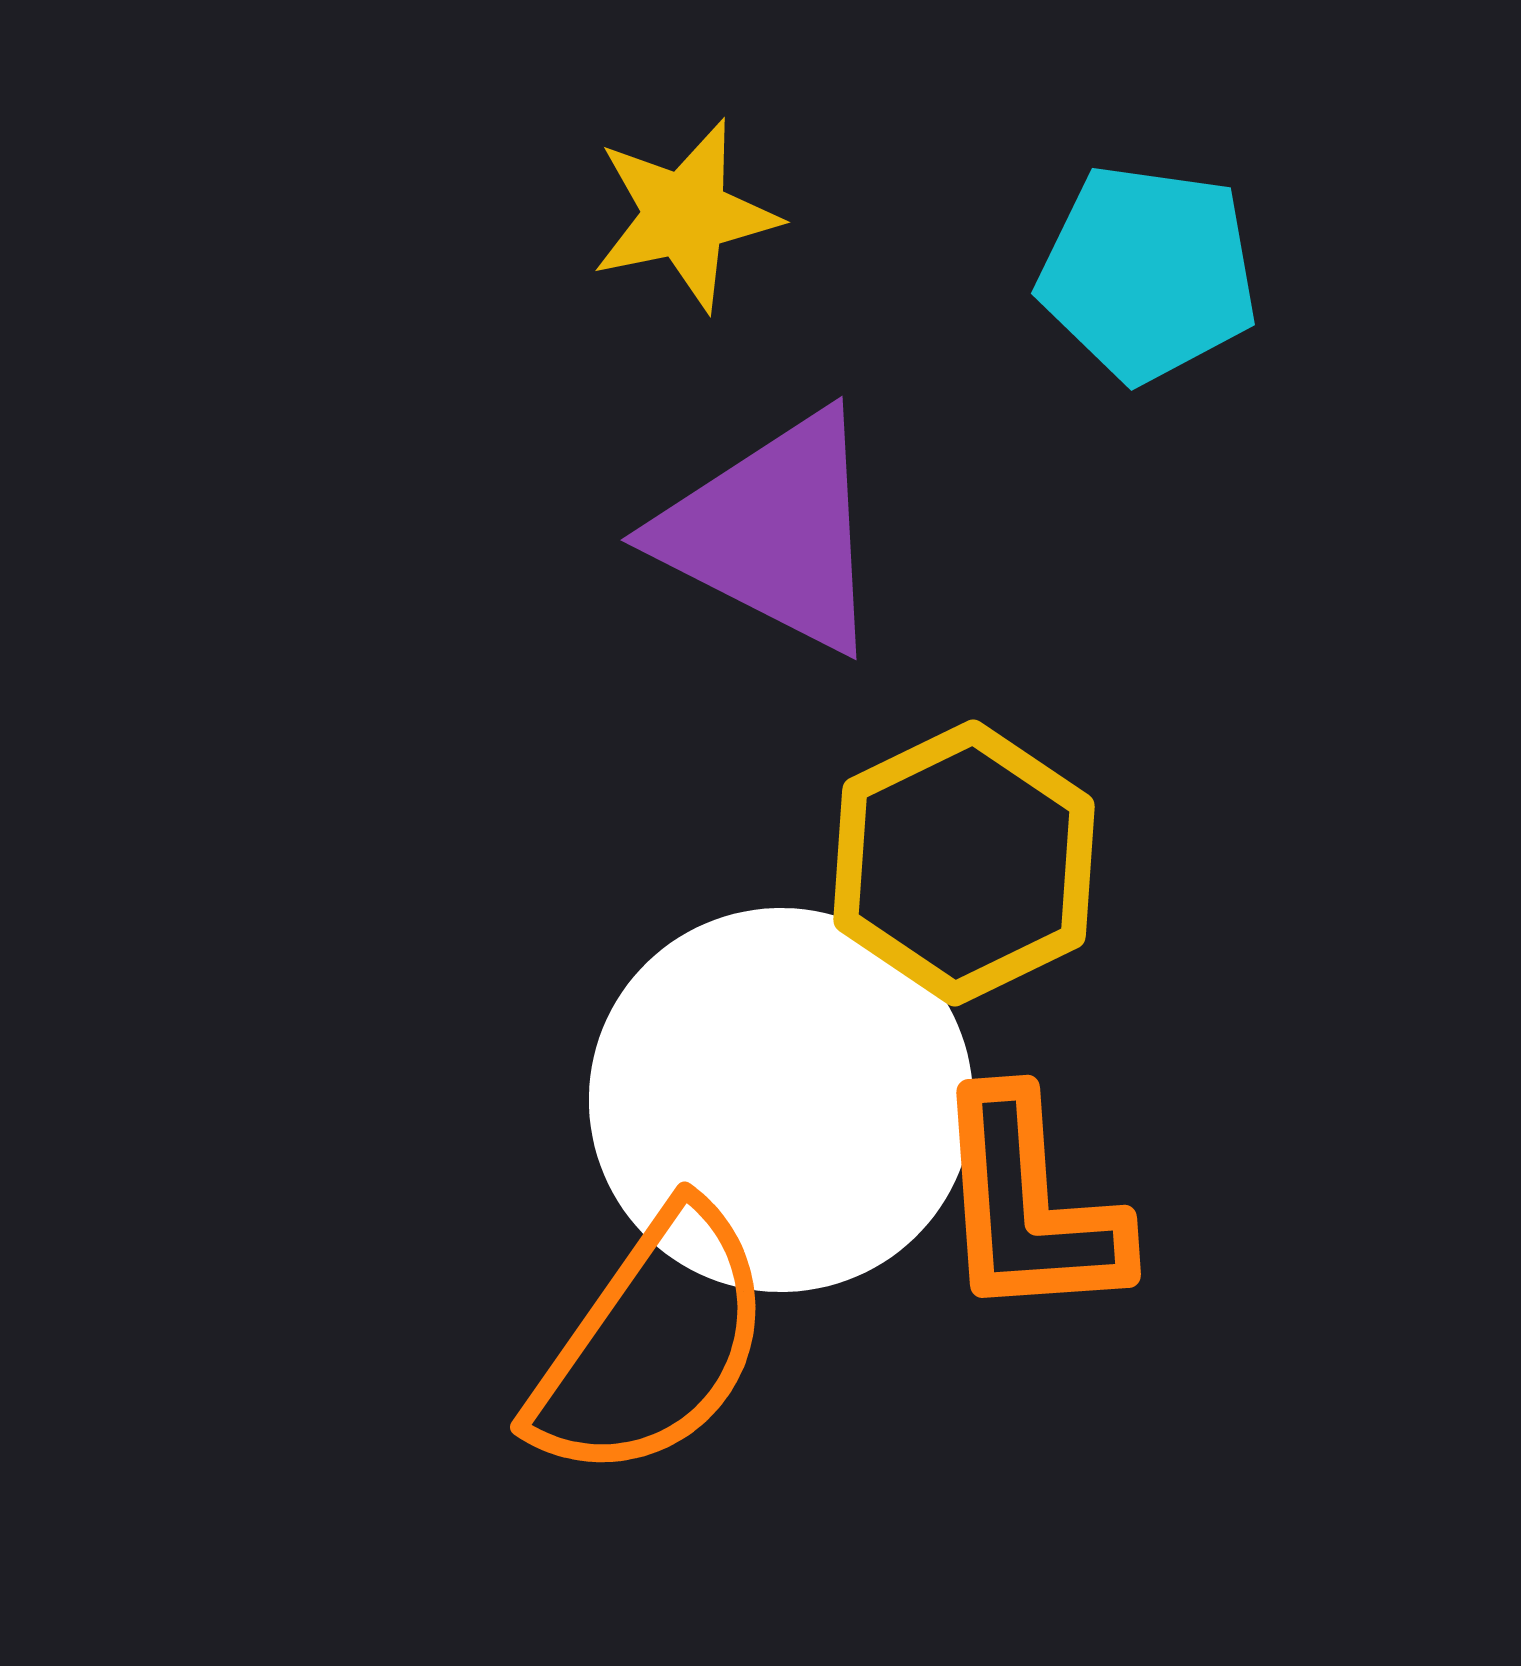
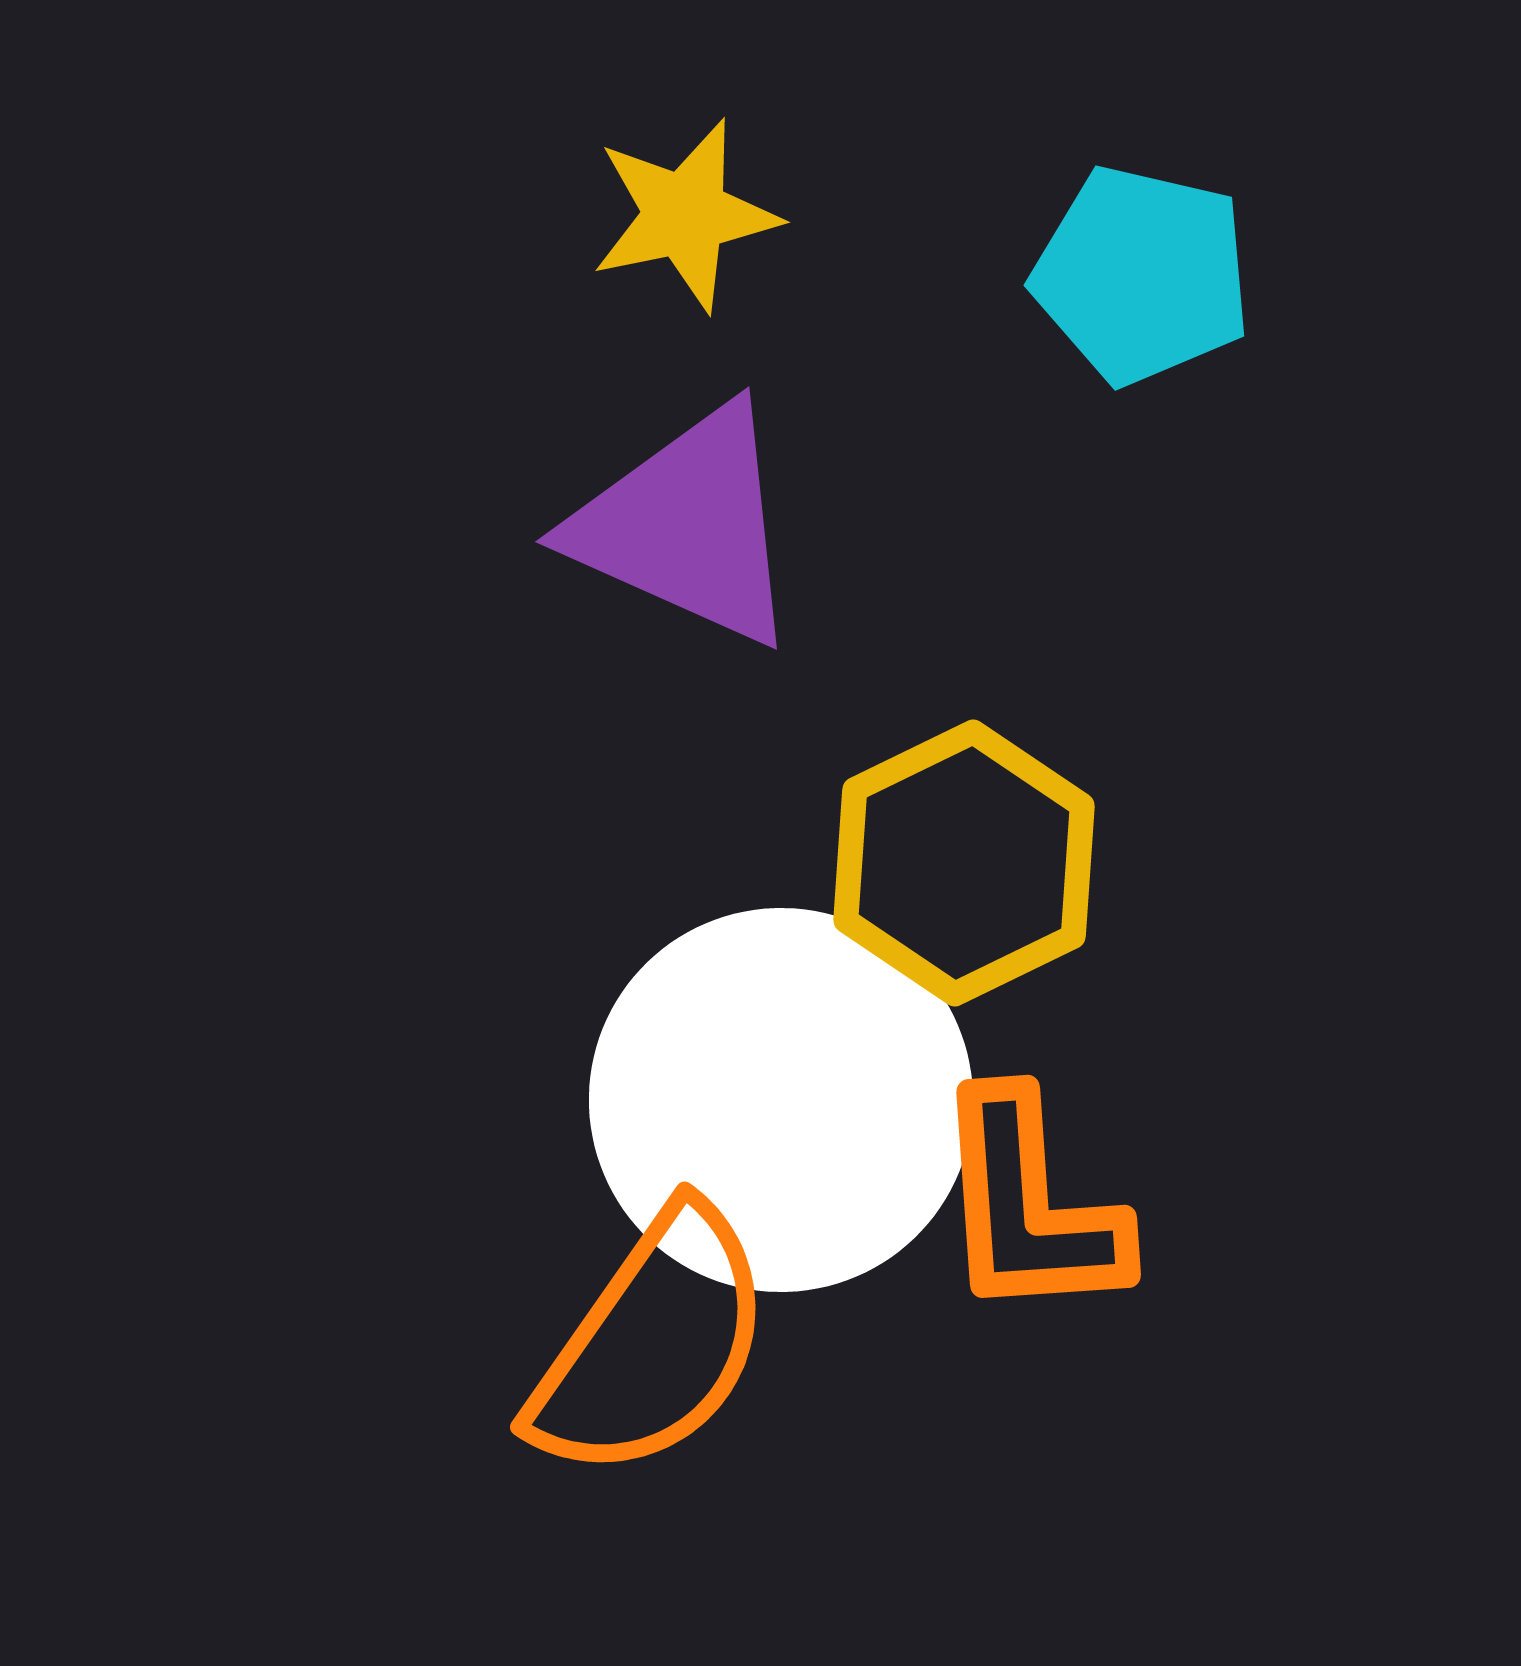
cyan pentagon: moved 6 px left, 2 px down; rotated 5 degrees clockwise
purple triangle: moved 86 px left, 6 px up; rotated 3 degrees counterclockwise
